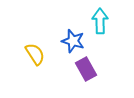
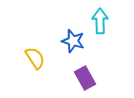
yellow semicircle: moved 4 px down
purple rectangle: moved 1 px left, 9 px down
